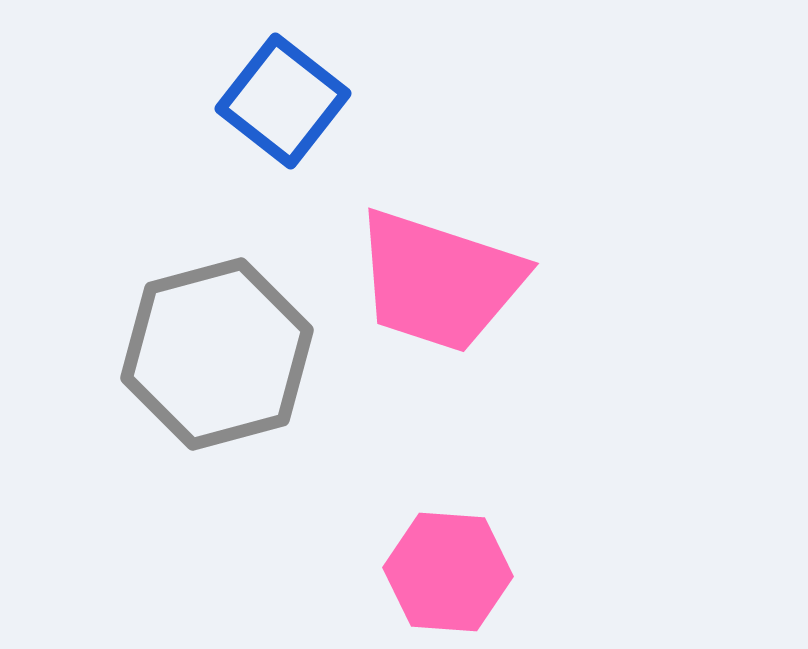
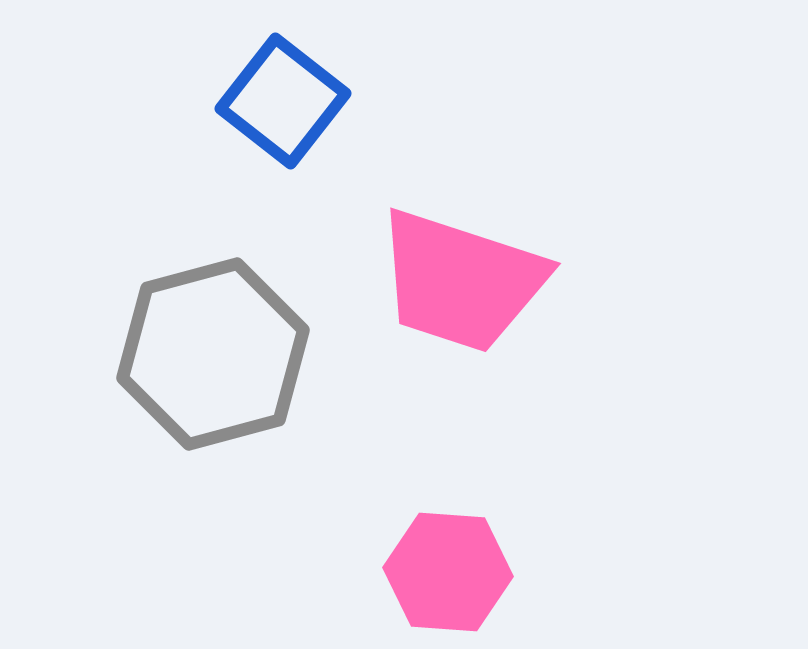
pink trapezoid: moved 22 px right
gray hexagon: moved 4 px left
